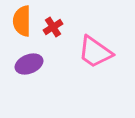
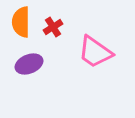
orange semicircle: moved 1 px left, 1 px down
